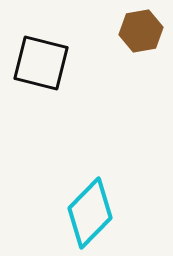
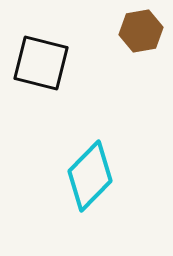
cyan diamond: moved 37 px up
